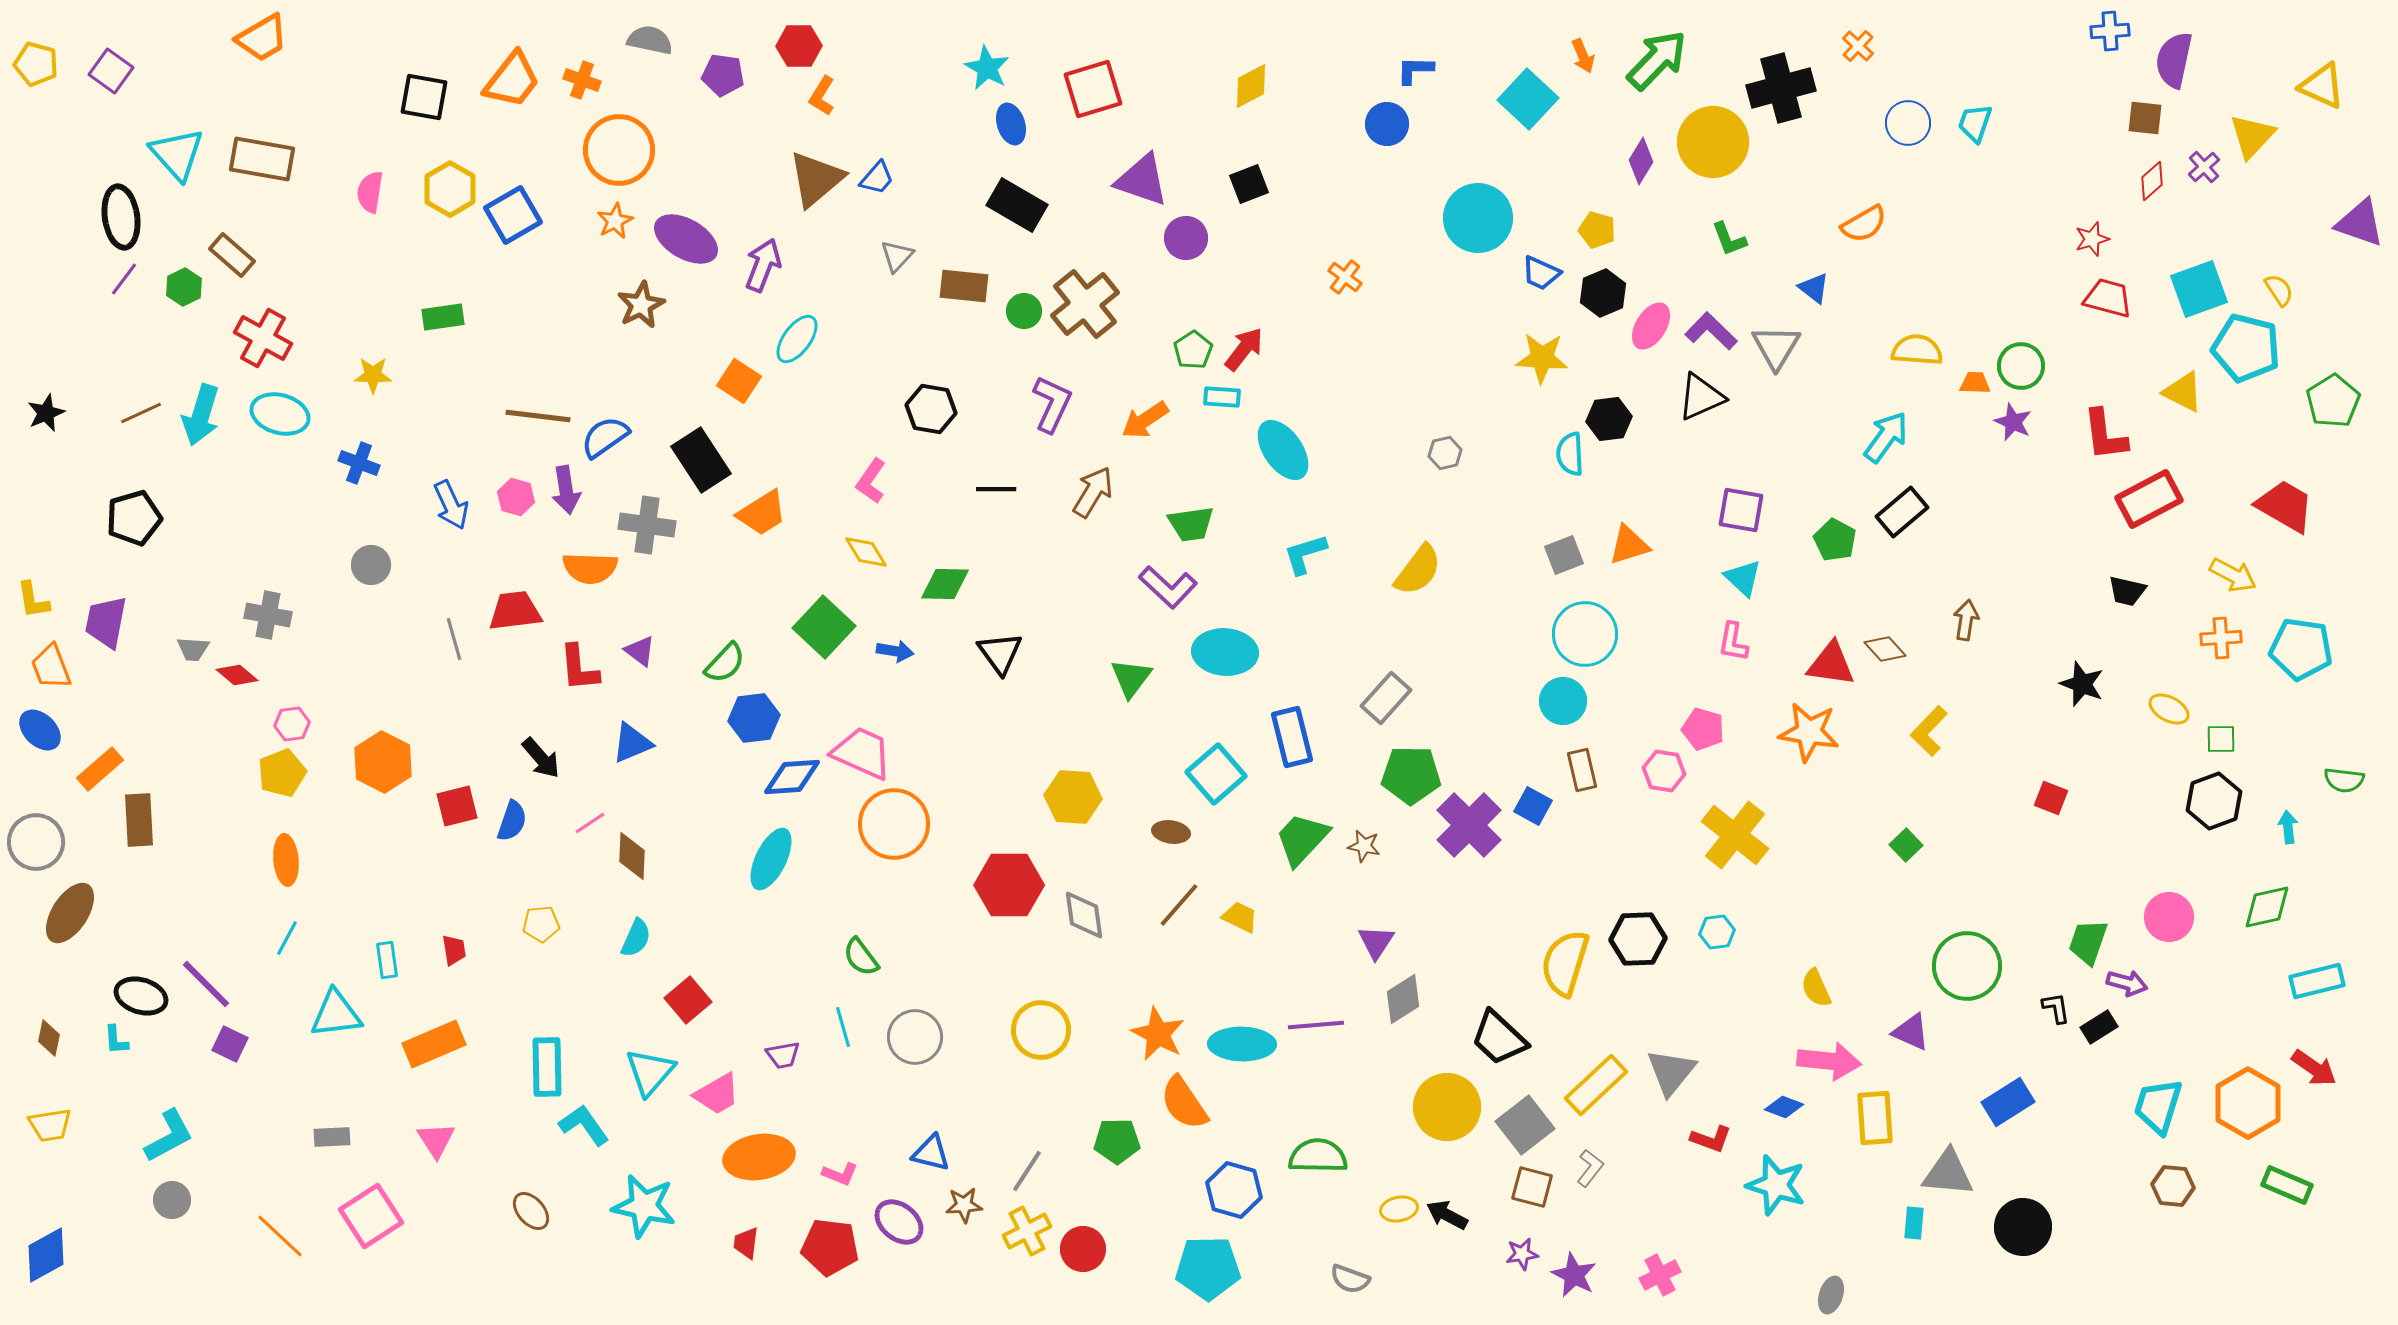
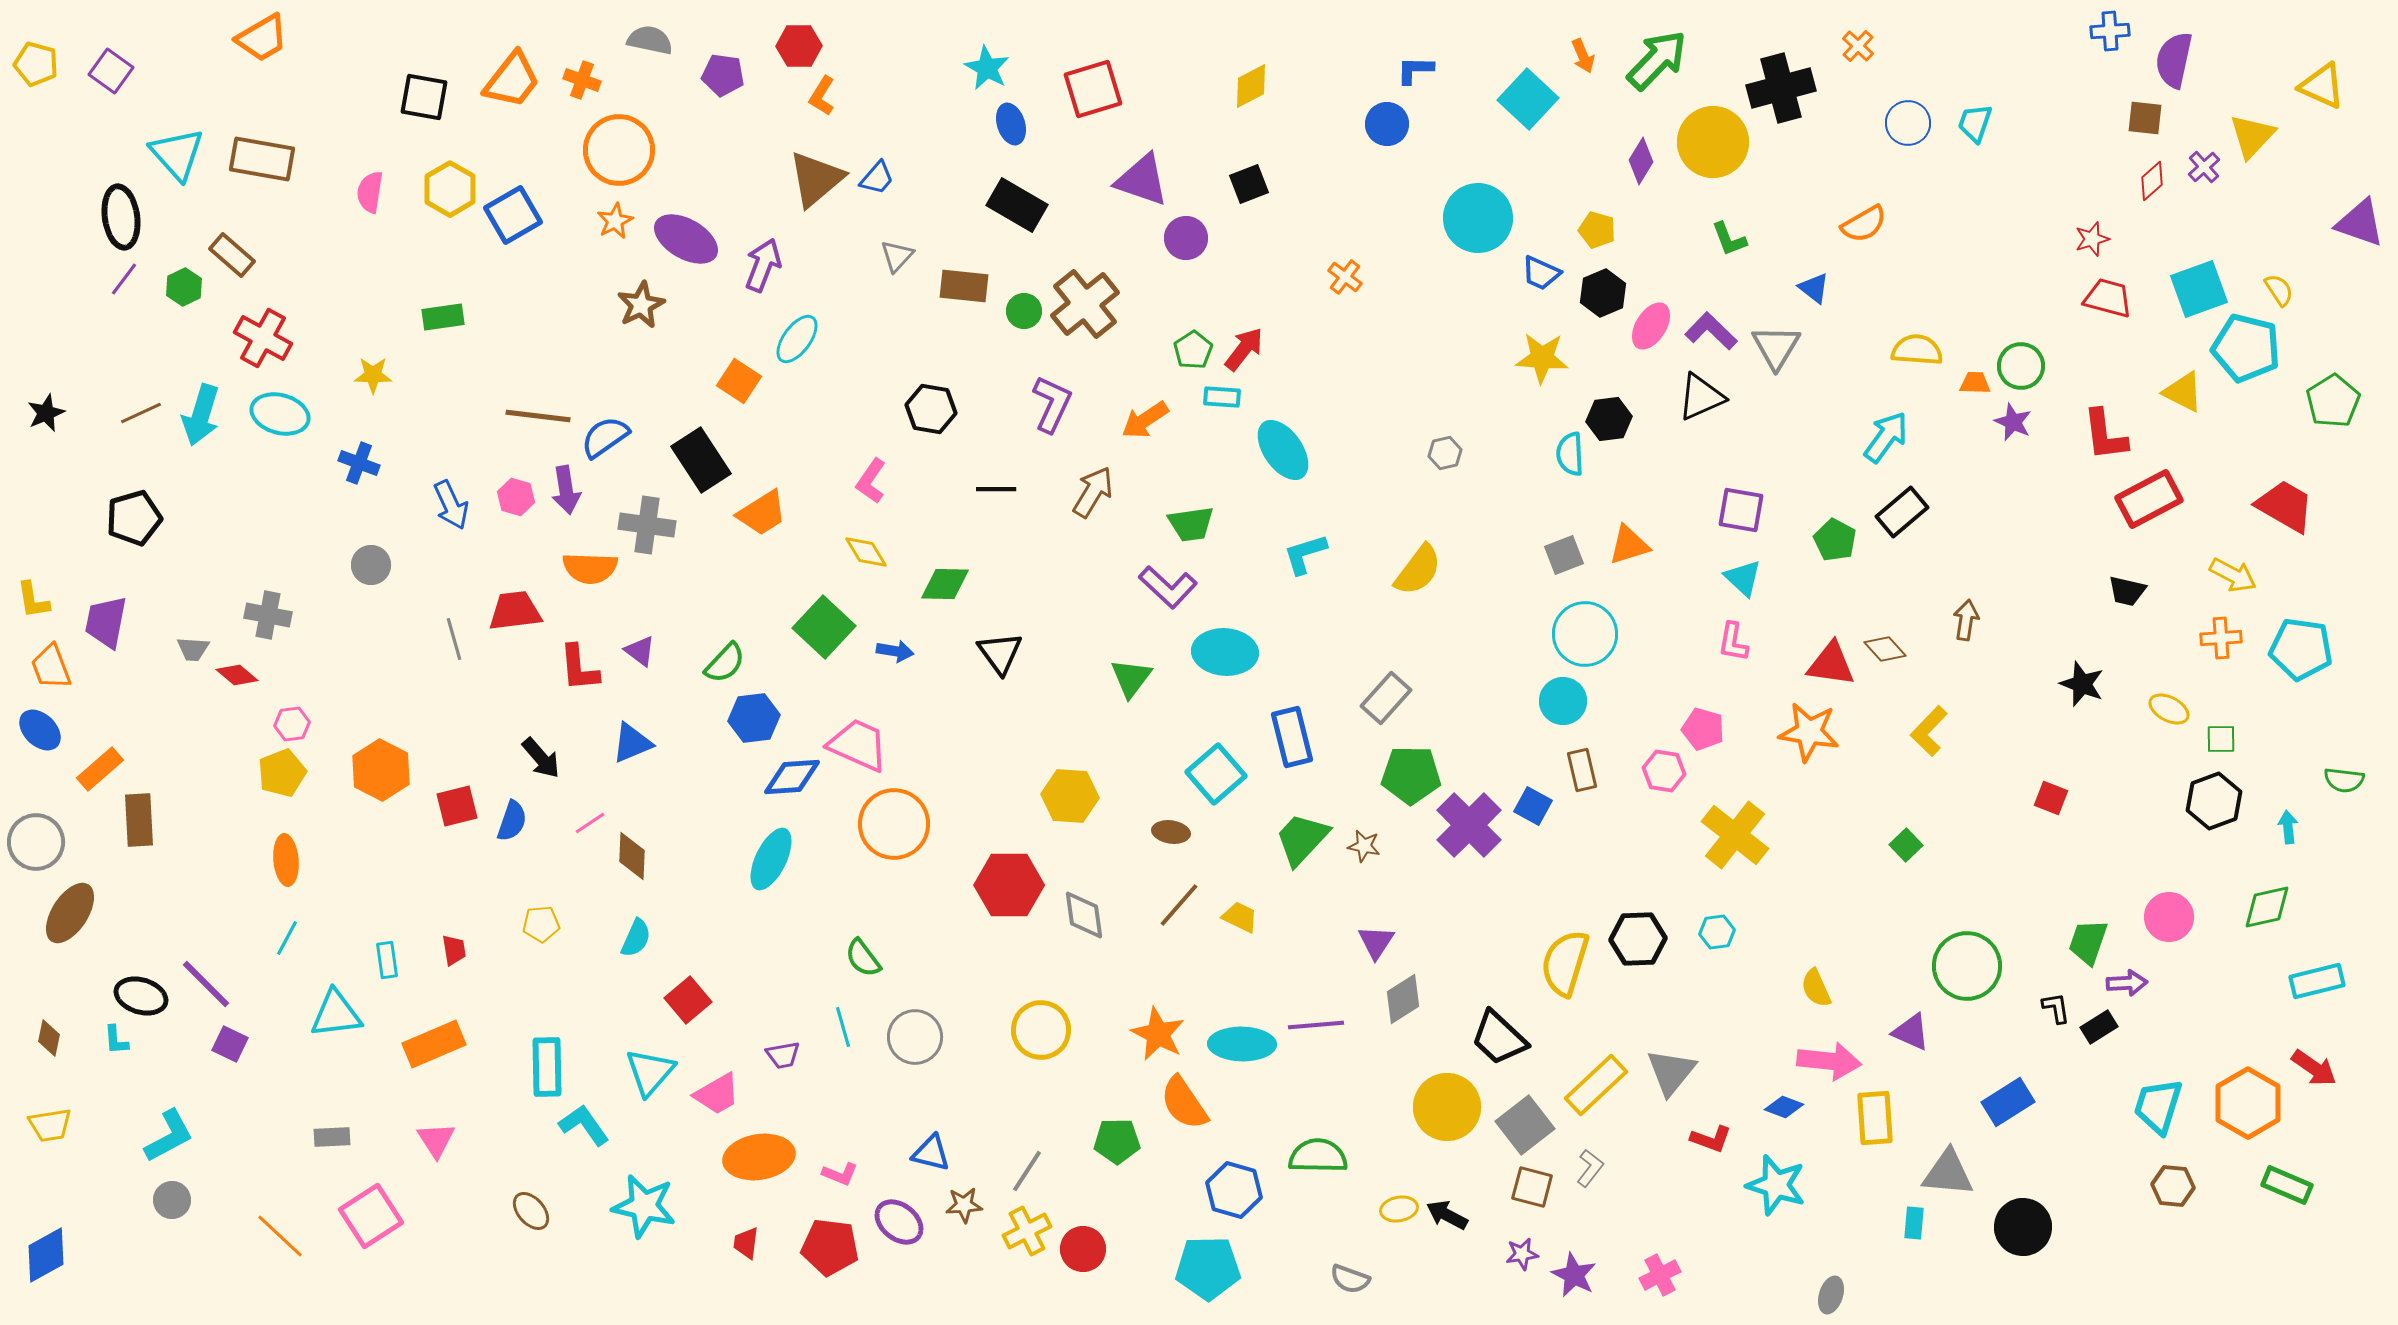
pink trapezoid at (862, 753): moved 4 px left, 8 px up
orange hexagon at (383, 762): moved 2 px left, 8 px down
yellow hexagon at (1073, 797): moved 3 px left, 1 px up
green semicircle at (861, 957): moved 2 px right, 1 px down
purple arrow at (2127, 983): rotated 18 degrees counterclockwise
